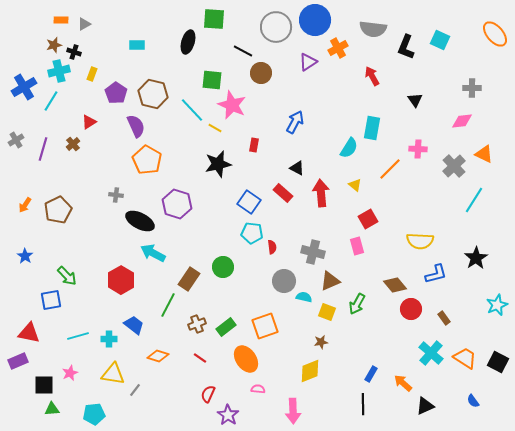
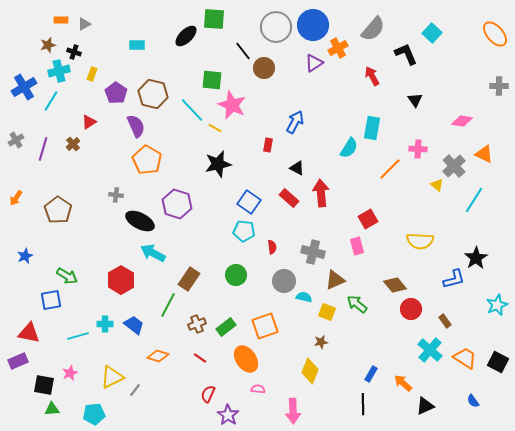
blue circle at (315, 20): moved 2 px left, 5 px down
gray semicircle at (373, 29): rotated 56 degrees counterclockwise
cyan square at (440, 40): moved 8 px left, 7 px up; rotated 18 degrees clockwise
black ellipse at (188, 42): moved 2 px left, 6 px up; rotated 30 degrees clockwise
brown star at (54, 45): moved 6 px left
black L-shape at (406, 47): moved 7 px down; rotated 135 degrees clockwise
black line at (243, 51): rotated 24 degrees clockwise
purple triangle at (308, 62): moved 6 px right, 1 px down
brown circle at (261, 73): moved 3 px right, 5 px up
gray cross at (472, 88): moved 27 px right, 2 px up
pink diamond at (462, 121): rotated 15 degrees clockwise
red rectangle at (254, 145): moved 14 px right
yellow triangle at (355, 185): moved 82 px right
red rectangle at (283, 193): moved 6 px right, 5 px down
orange arrow at (25, 205): moved 9 px left, 7 px up
brown pentagon at (58, 210): rotated 12 degrees counterclockwise
cyan pentagon at (252, 233): moved 8 px left, 2 px up
blue star at (25, 256): rotated 14 degrees clockwise
green circle at (223, 267): moved 13 px right, 8 px down
blue L-shape at (436, 274): moved 18 px right, 5 px down
green arrow at (67, 276): rotated 15 degrees counterclockwise
brown triangle at (330, 281): moved 5 px right, 1 px up
green arrow at (357, 304): rotated 100 degrees clockwise
brown rectangle at (444, 318): moved 1 px right, 3 px down
cyan cross at (109, 339): moved 4 px left, 15 px up
cyan cross at (431, 353): moved 1 px left, 3 px up
yellow diamond at (310, 371): rotated 45 degrees counterclockwise
yellow triangle at (113, 374): moved 1 px left, 3 px down; rotated 35 degrees counterclockwise
black square at (44, 385): rotated 10 degrees clockwise
